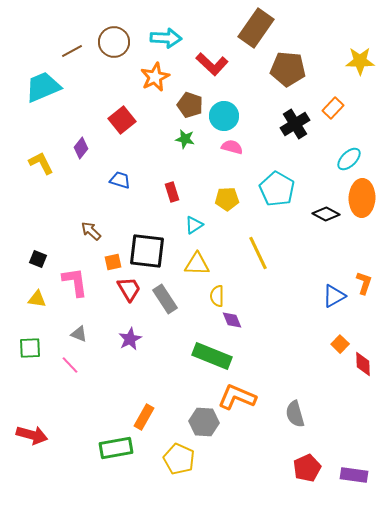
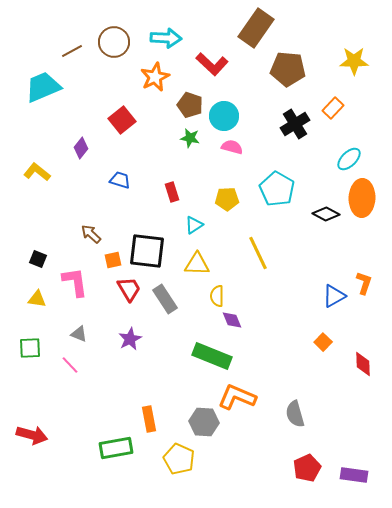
yellow star at (360, 61): moved 6 px left
green star at (185, 139): moved 5 px right, 1 px up
yellow L-shape at (41, 163): moved 4 px left, 9 px down; rotated 24 degrees counterclockwise
brown arrow at (91, 231): moved 3 px down
orange square at (113, 262): moved 2 px up
orange square at (340, 344): moved 17 px left, 2 px up
orange rectangle at (144, 417): moved 5 px right, 2 px down; rotated 40 degrees counterclockwise
